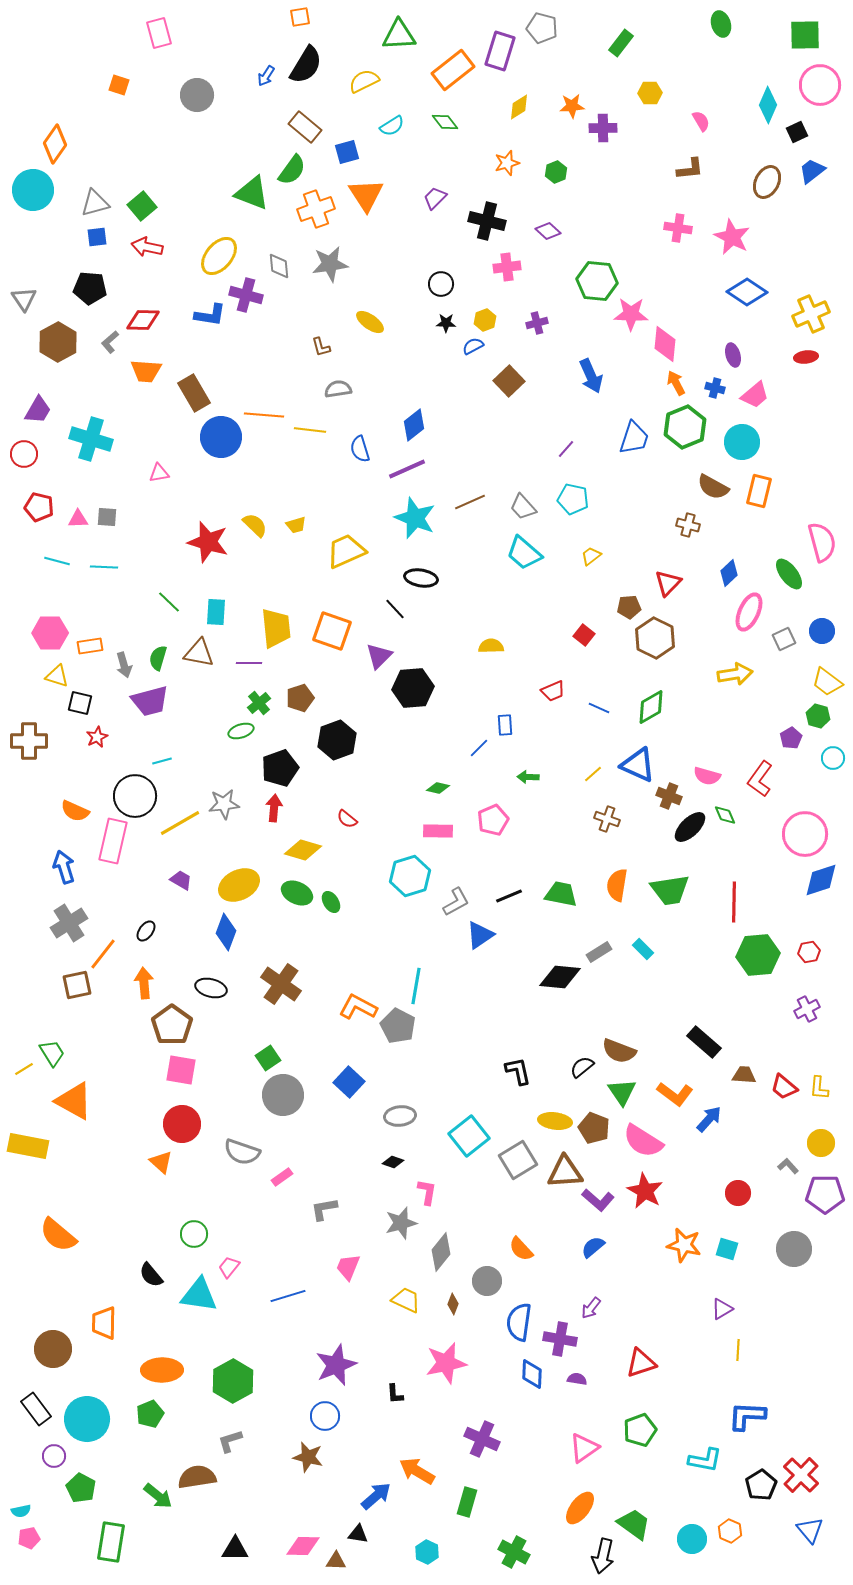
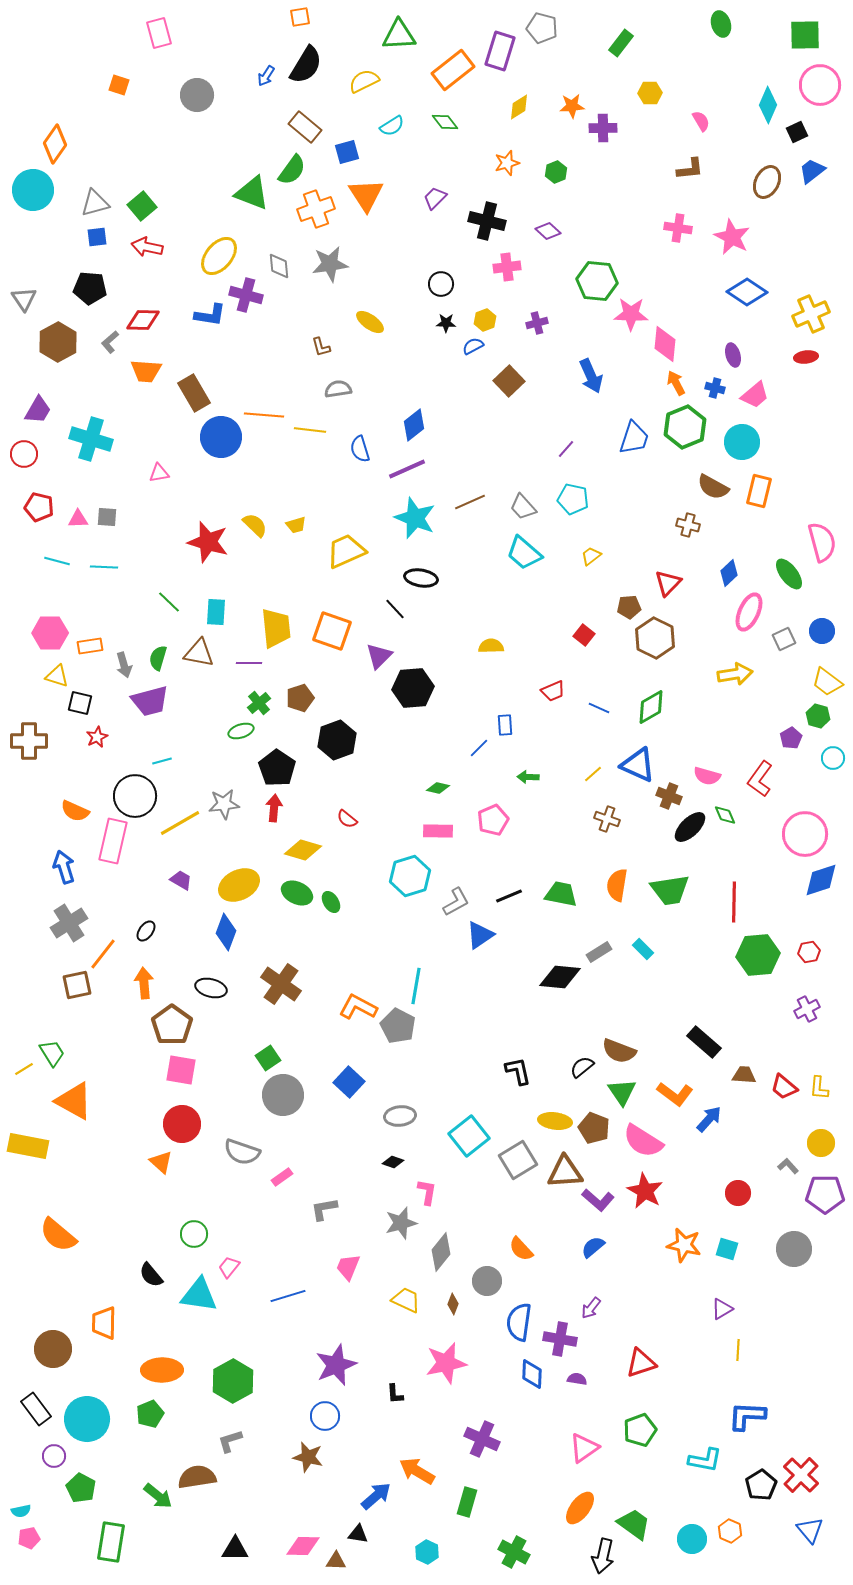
black pentagon at (280, 768): moved 3 px left; rotated 18 degrees counterclockwise
